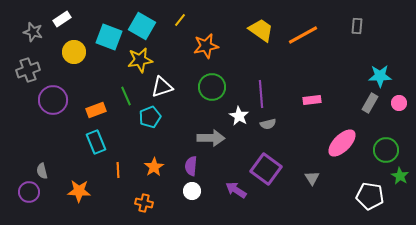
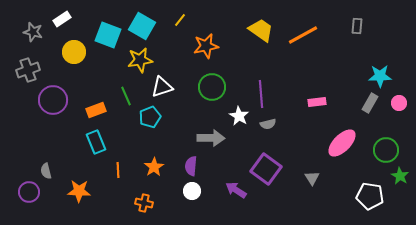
cyan square at (109, 37): moved 1 px left, 2 px up
pink rectangle at (312, 100): moved 5 px right, 2 px down
gray semicircle at (42, 171): moved 4 px right
